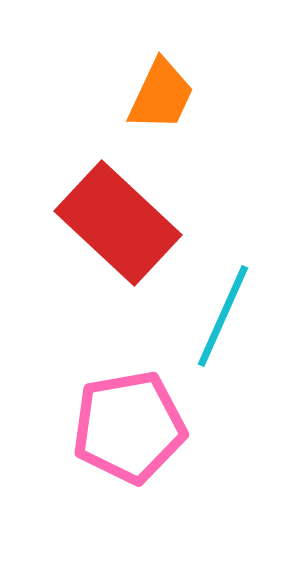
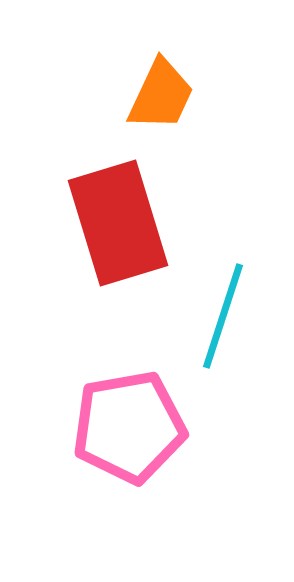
red rectangle: rotated 30 degrees clockwise
cyan line: rotated 6 degrees counterclockwise
